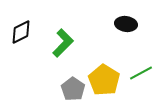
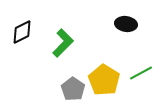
black diamond: moved 1 px right
